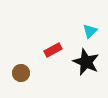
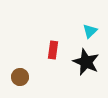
red rectangle: rotated 54 degrees counterclockwise
brown circle: moved 1 px left, 4 px down
